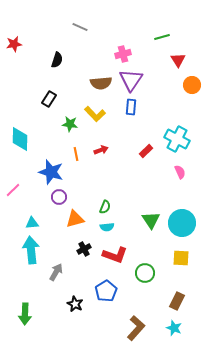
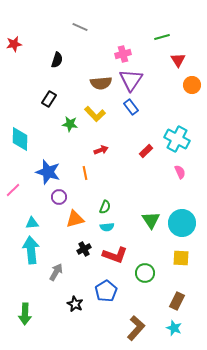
blue rectangle: rotated 42 degrees counterclockwise
orange line: moved 9 px right, 19 px down
blue star: moved 3 px left
